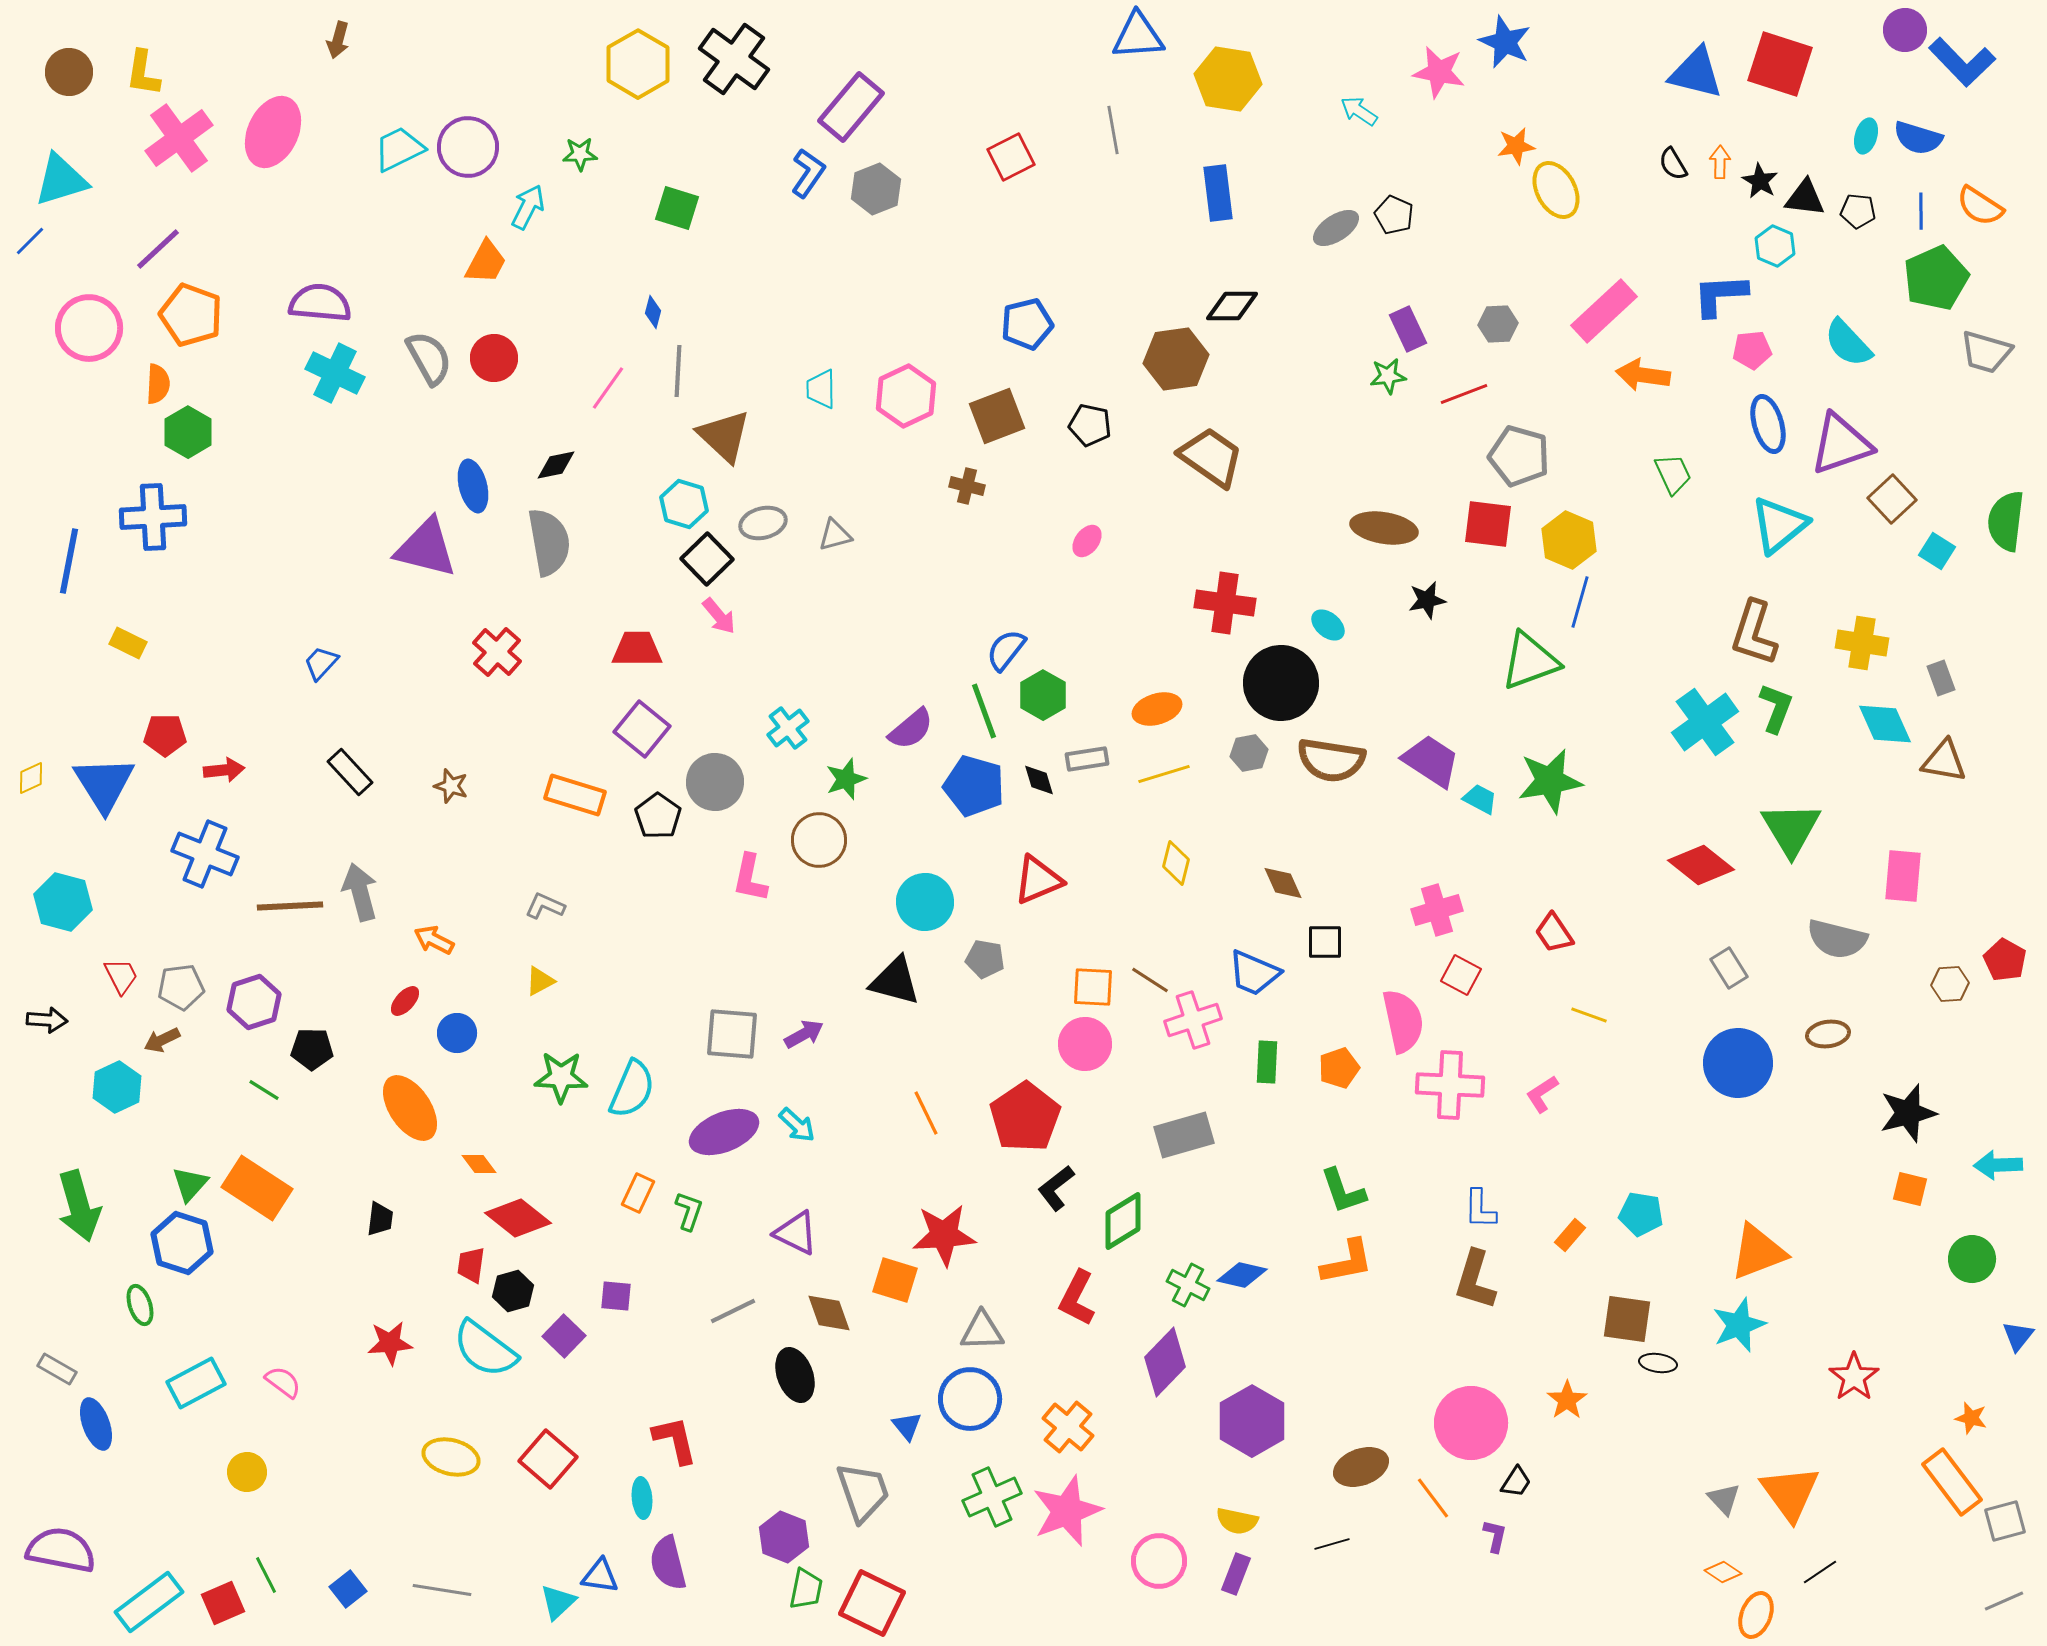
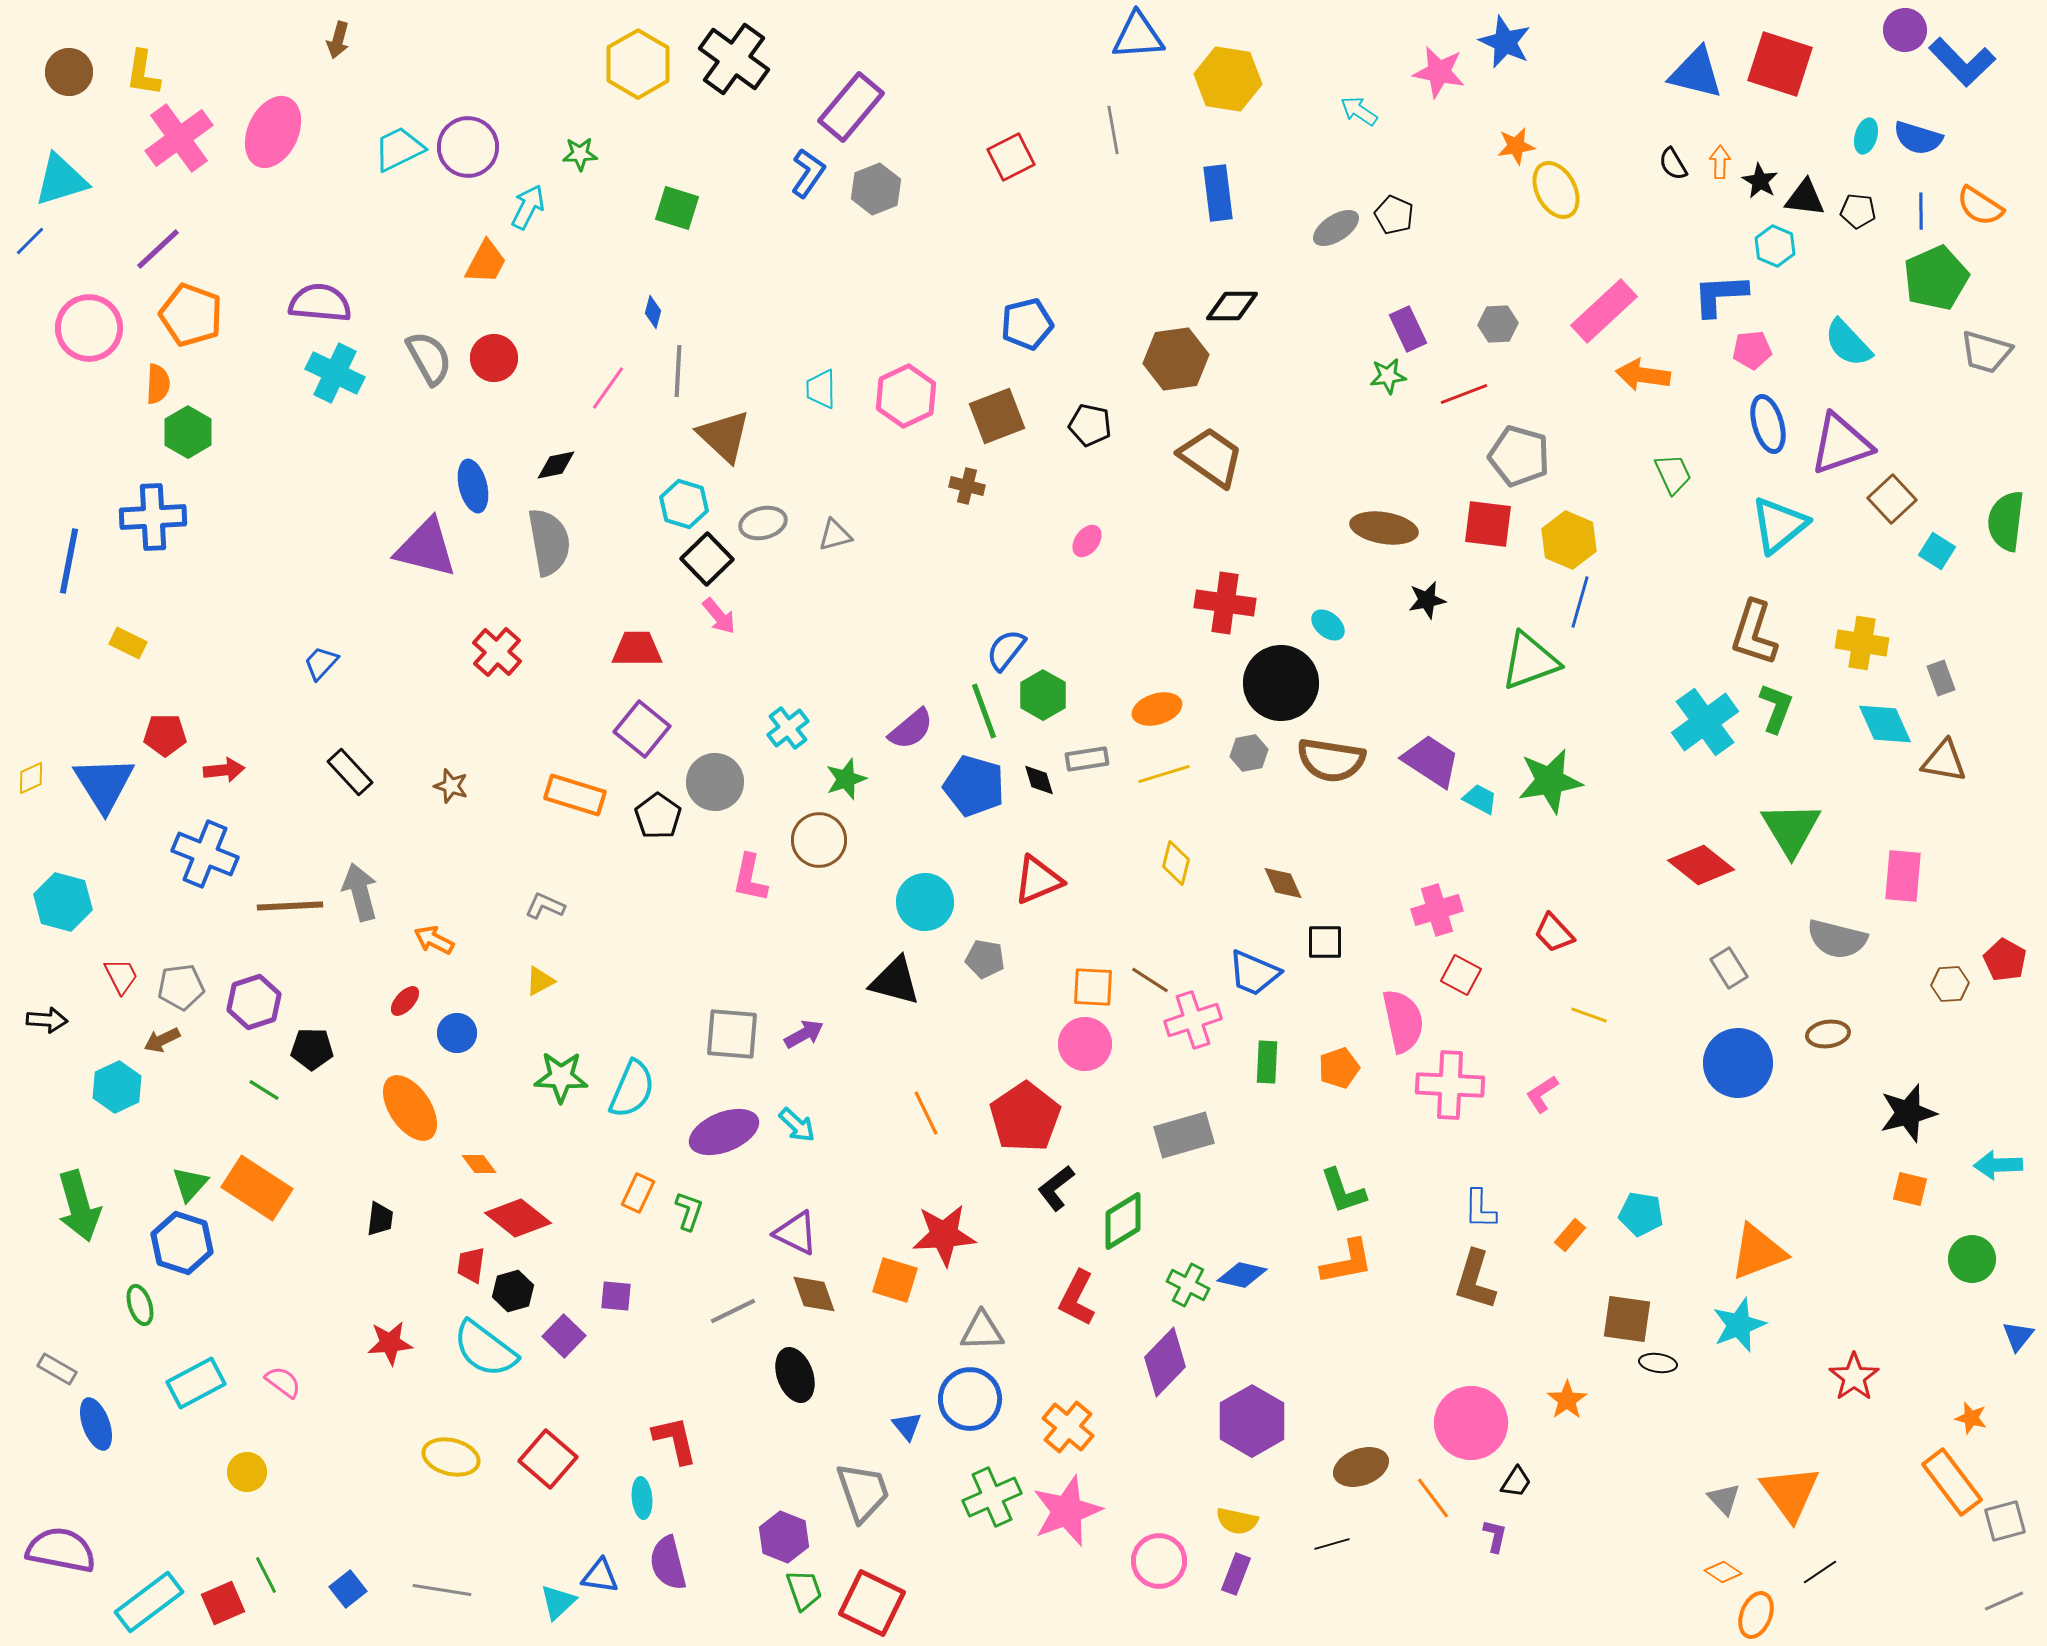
red trapezoid at (1554, 933): rotated 9 degrees counterclockwise
brown diamond at (829, 1313): moved 15 px left, 19 px up
green trapezoid at (806, 1589): moved 2 px left, 1 px down; rotated 30 degrees counterclockwise
